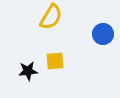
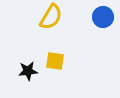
blue circle: moved 17 px up
yellow square: rotated 12 degrees clockwise
